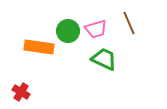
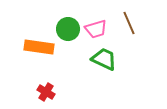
green circle: moved 2 px up
red cross: moved 25 px right
